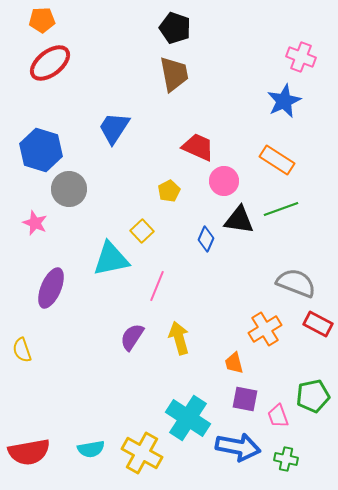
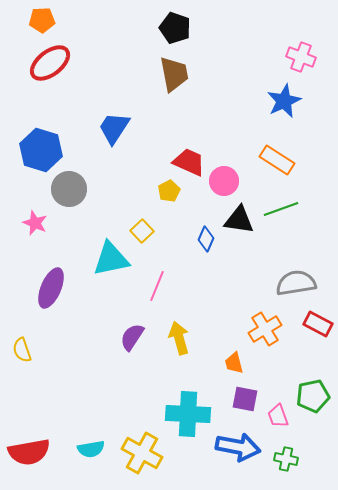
red trapezoid: moved 9 px left, 15 px down
gray semicircle: rotated 30 degrees counterclockwise
cyan cross: moved 4 px up; rotated 30 degrees counterclockwise
